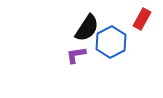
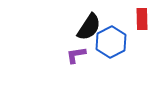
red rectangle: rotated 30 degrees counterclockwise
black semicircle: moved 2 px right, 1 px up
